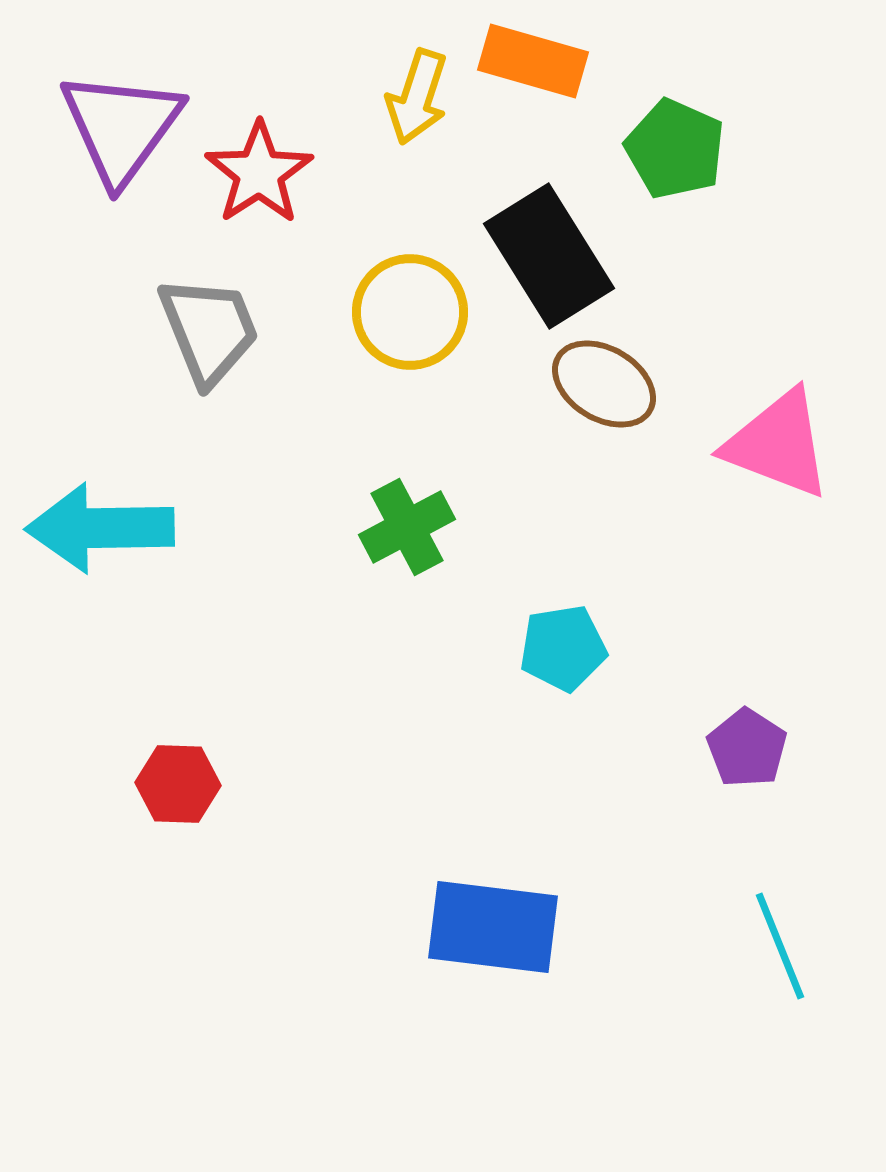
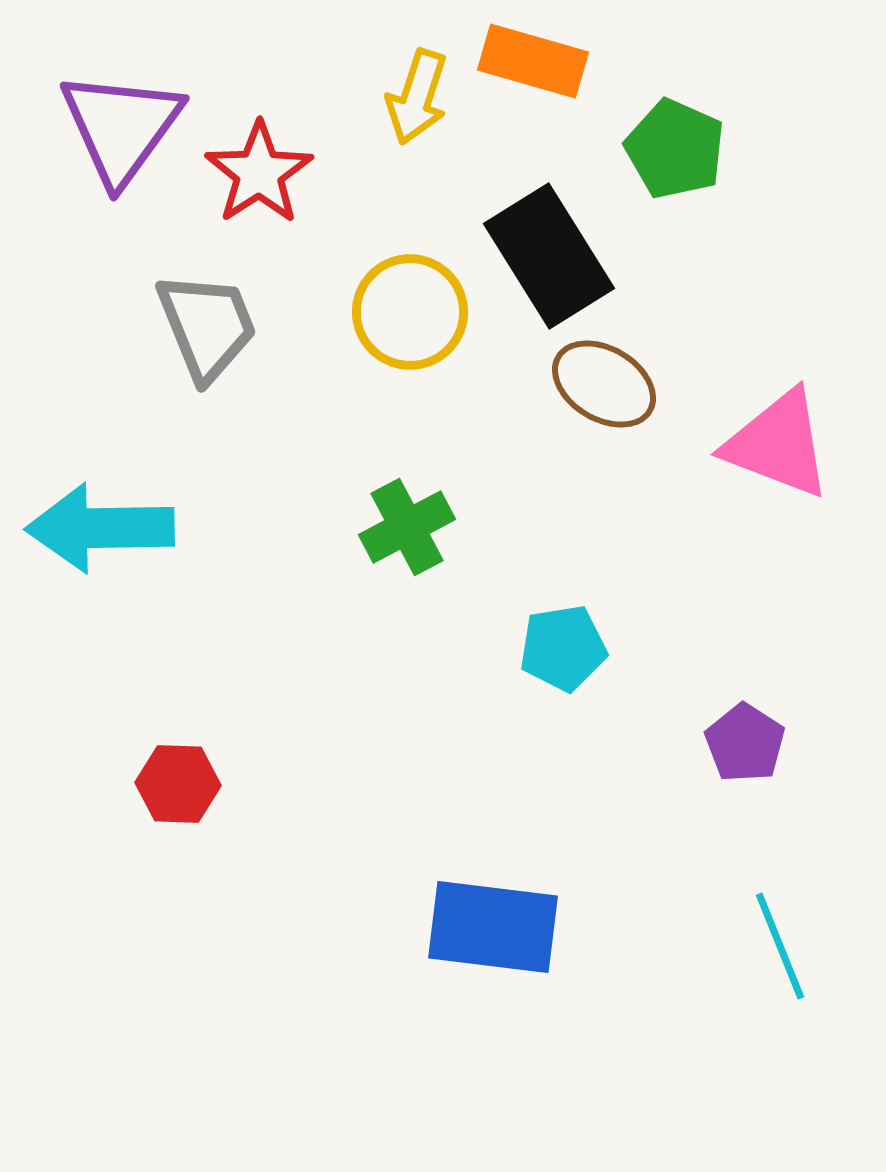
gray trapezoid: moved 2 px left, 4 px up
purple pentagon: moved 2 px left, 5 px up
